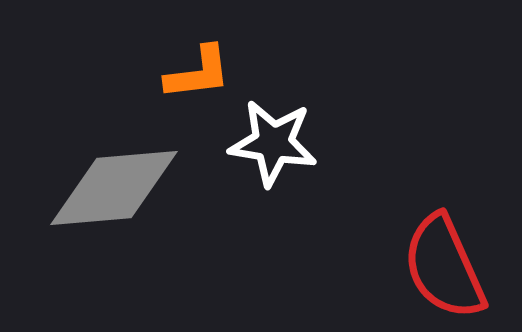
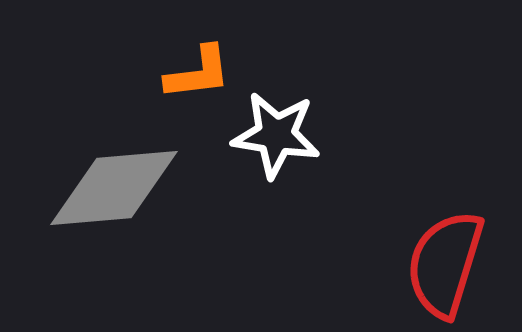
white star: moved 3 px right, 8 px up
red semicircle: moved 1 px right, 3 px up; rotated 41 degrees clockwise
